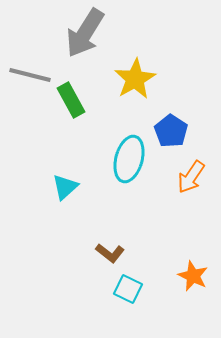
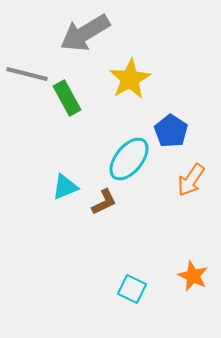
gray arrow: rotated 27 degrees clockwise
gray line: moved 3 px left, 1 px up
yellow star: moved 5 px left
green rectangle: moved 4 px left, 2 px up
cyan ellipse: rotated 24 degrees clockwise
orange arrow: moved 3 px down
cyan triangle: rotated 20 degrees clockwise
brown L-shape: moved 6 px left, 51 px up; rotated 64 degrees counterclockwise
cyan square: moved 4 px right
